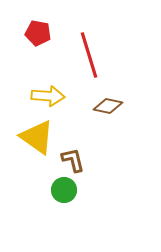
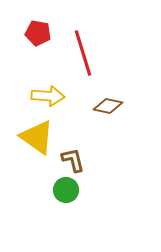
red line: moved 6 px left, 2 px up
green circle: moved 2 px right
